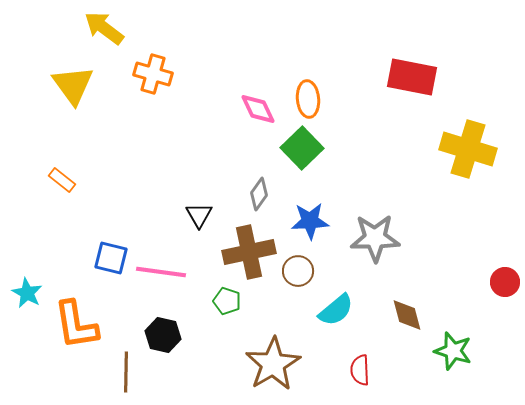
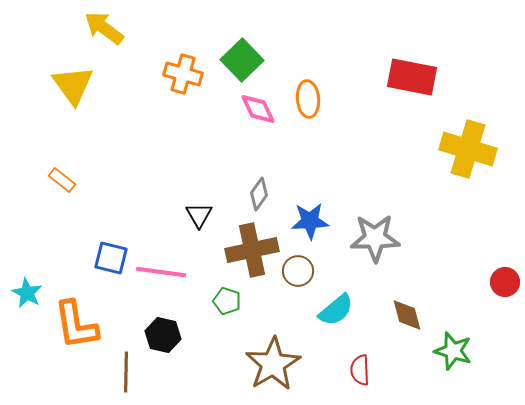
orange cross: moved 30 px right
green square: moved 60 px left, 88 px up
brown cross: moved 3 px right, 2 px up
